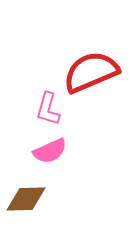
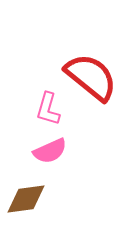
red semicircle: moved 5 px down; rotated 62 degrees clockwise
brown diamond: rotated 6 degrees counterclockwise
